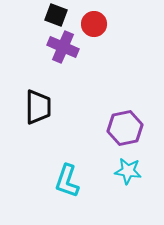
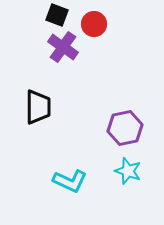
black square: moved 1 px right
purple cross: rotated 12 degrees clockwise
cyan star: rotated 12 degrees clockwise
cyan L-shape: moved 3 px right; rotated 84 degrees counterclockwise
